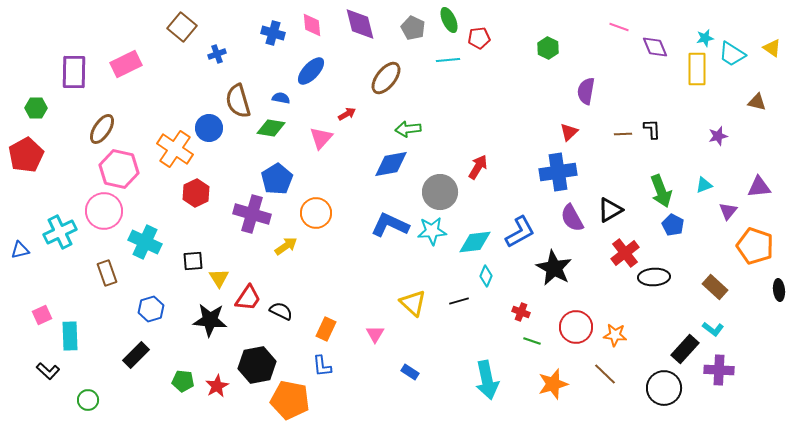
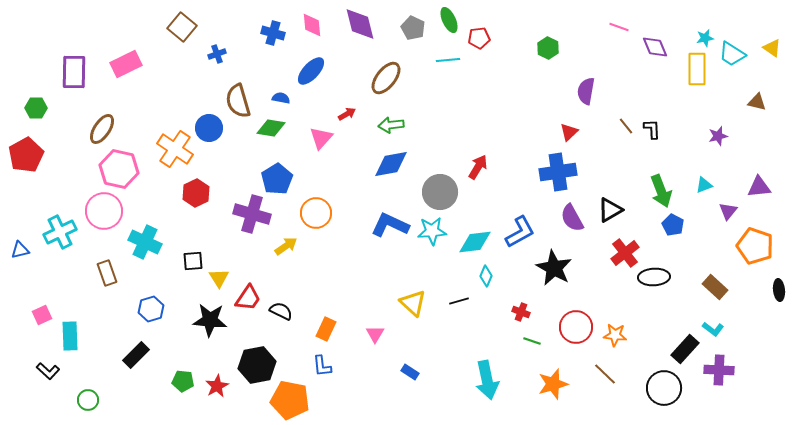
green arrow at (408, 129): moved 17 px left, 4 px up
brown line at (623, 134): moved 3 px right, 8 px up; rotated 54 degrees clockwise
